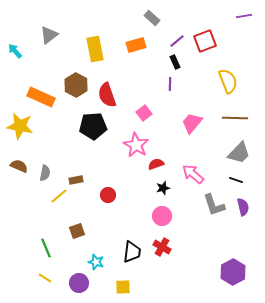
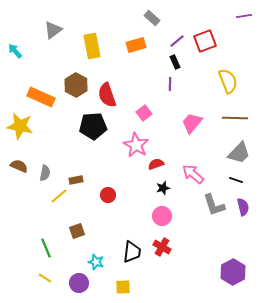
gray triangle at (49, 35): moved 4 px right, 5 px up
yellow rectangle at (95, 49): moved 3 px left, 3 px up
